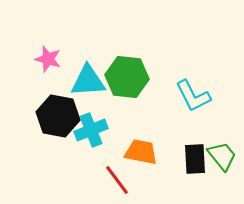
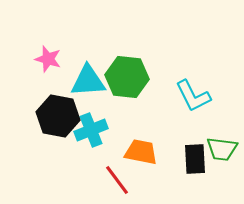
green trapezoid: moved 7 px up; rotated 136 degrees clockwise
